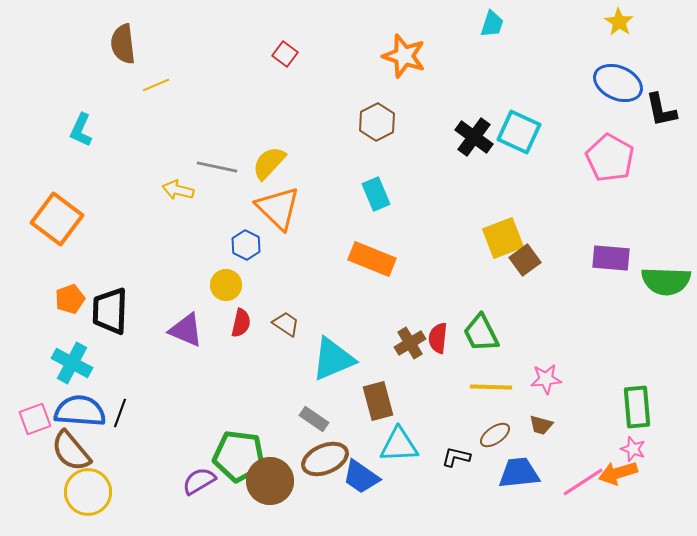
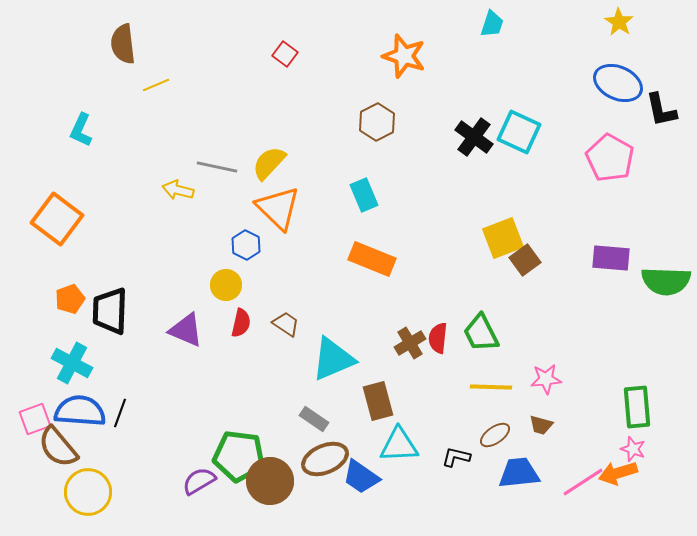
cyan rectangle at (376, 194): moved 12 px left, 1 px down
brown semicircle at (71, 451): moved 13 px left, 4 px up
